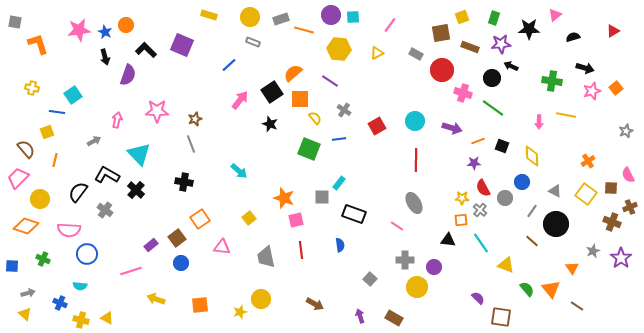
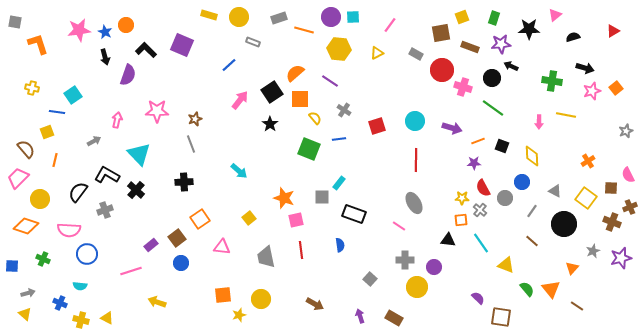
purple circle at (331, 15): moved 2 px down
yellow circle at (250, 17): moved 11 px left
gray rectangle at (281, 19): moved 2 px left, 1 px up
orange semicircle at (293, 73): moved 2 px right
pink cross at (463, 93): moved 6 px up
black star at (270, 124): rotated 14 degrees clockwise
red square at (377, 126): rotated 12 degrees clockwise
black cross at (184, 182): rotated 12 degrees counterclockwise
yellow square at (586, 194): moved 4 px down
gray cross at (105, 210): rotated 35 degrees clockwise
black circle at (556, 224): moved 8 px right
pink line at (397, 226): moved 2 px right
purple star at (621, 258): rotated 20 degrees clockwise
orange triangle at (572, 268): rotated 16 degrees clockwise
yellow arrow at (156, 299): moved 1 px right, 3 px down
orange square at (200, 305): moved 23 px right, 10 px up
yellow star at (240, 312): moved 1 px left, 3 px down
